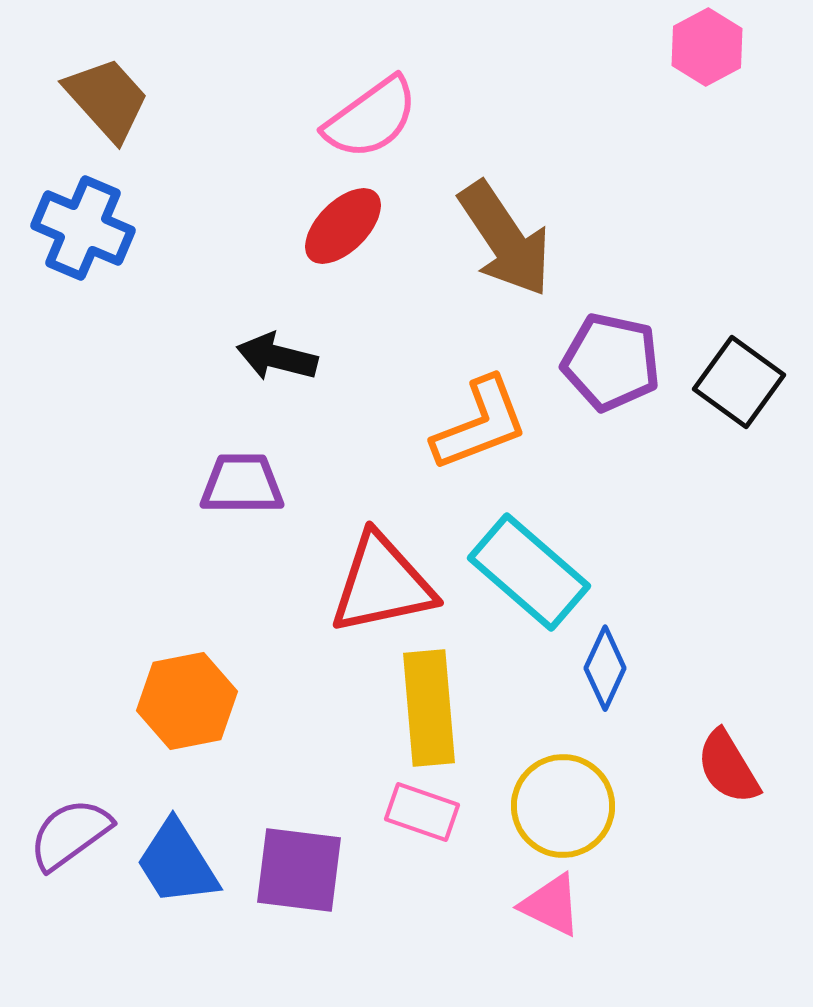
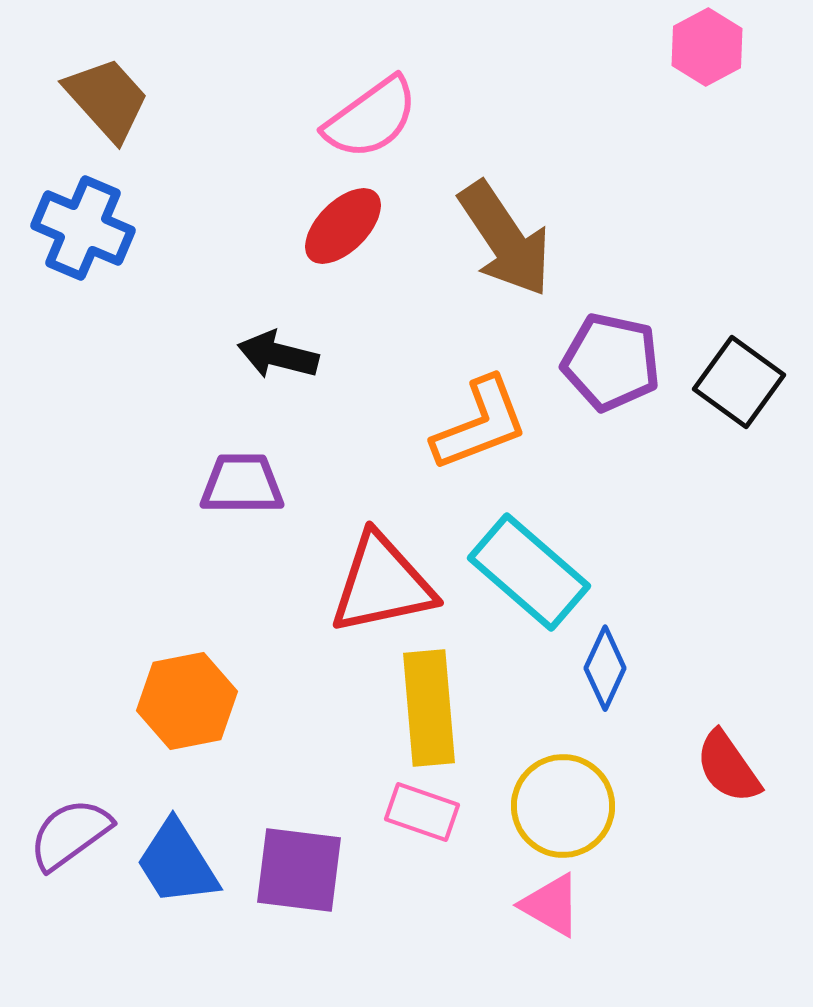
black arrow: moved 1 px right, 2 px up
red semicircle: rotated 4 degrees counterclockwise
pink triangle: rotated 4 degrees clockwise
